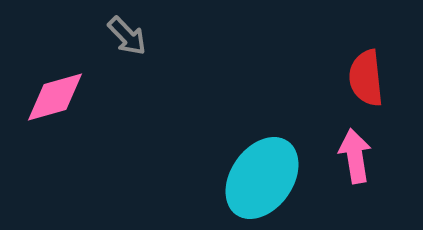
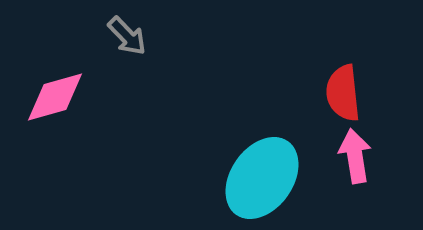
red semicircle: moved 23 px left, 15 px down
